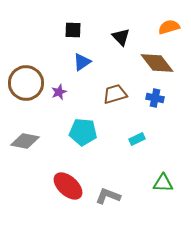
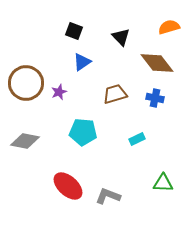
black square: moved 1 px right, 1 px down; rotated 18 degrees clockwise
